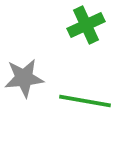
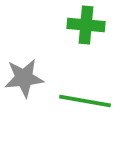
green cross: rotated 30 degrees clockwise
